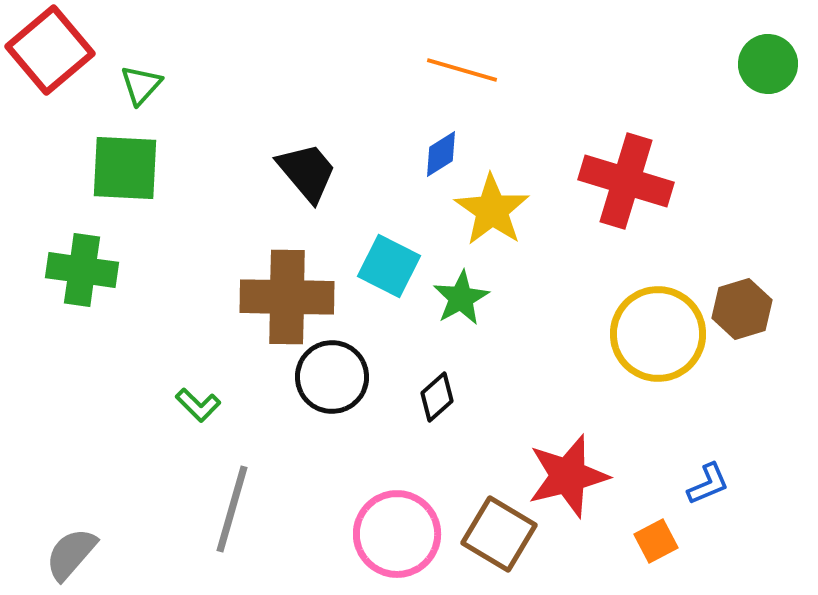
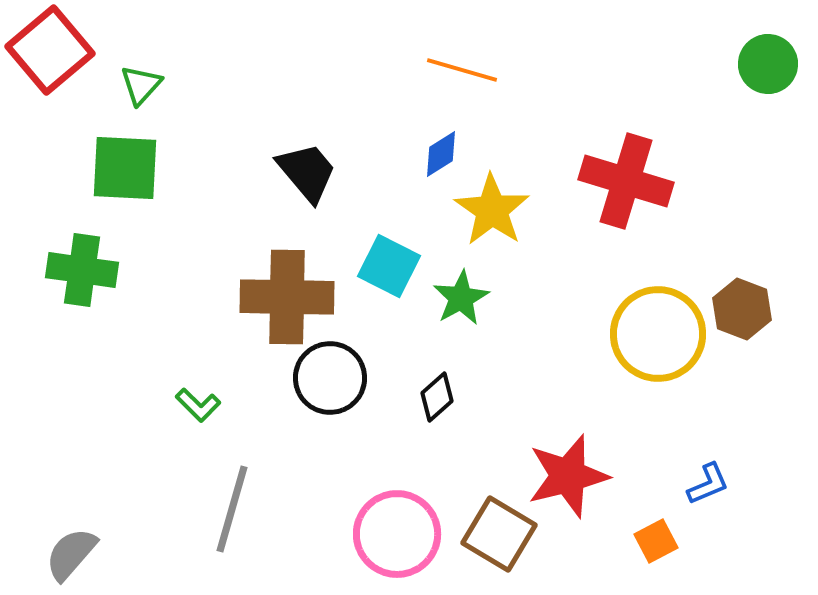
brown hexagon: rotated 22 degrees counterclockwise
black circle: moved 2 px left, 1 px down
